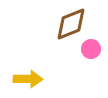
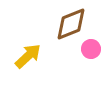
yellow arrow: moved 23 px up; rotated 44 degrees counterclockwise
